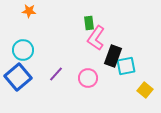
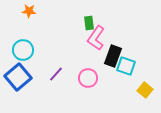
cyan square: rotated 30 degrees clockwise
